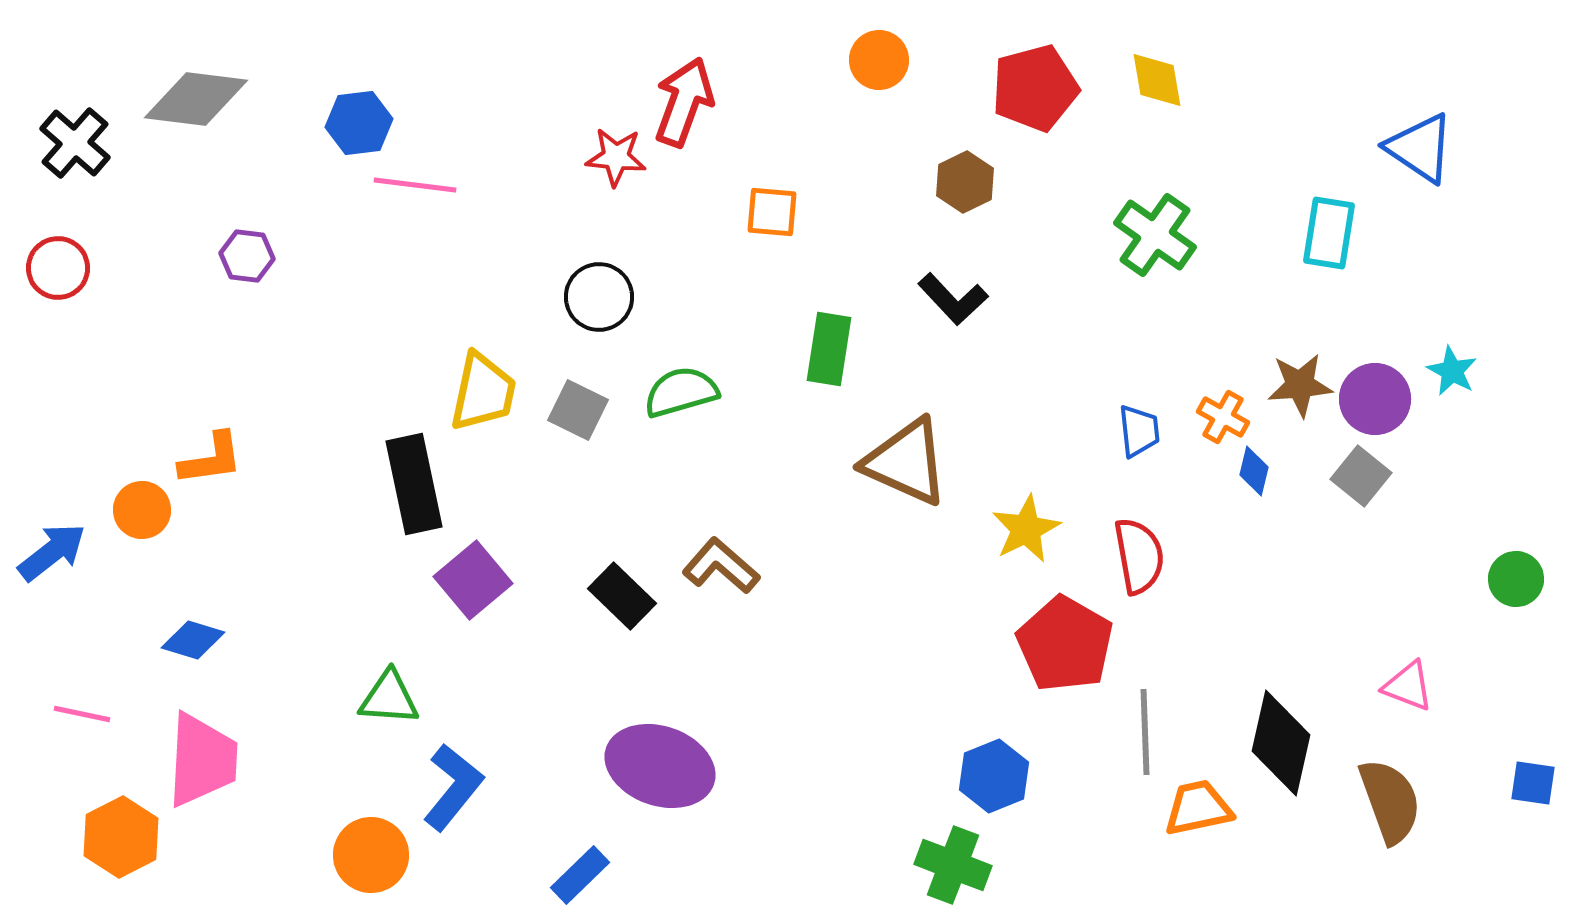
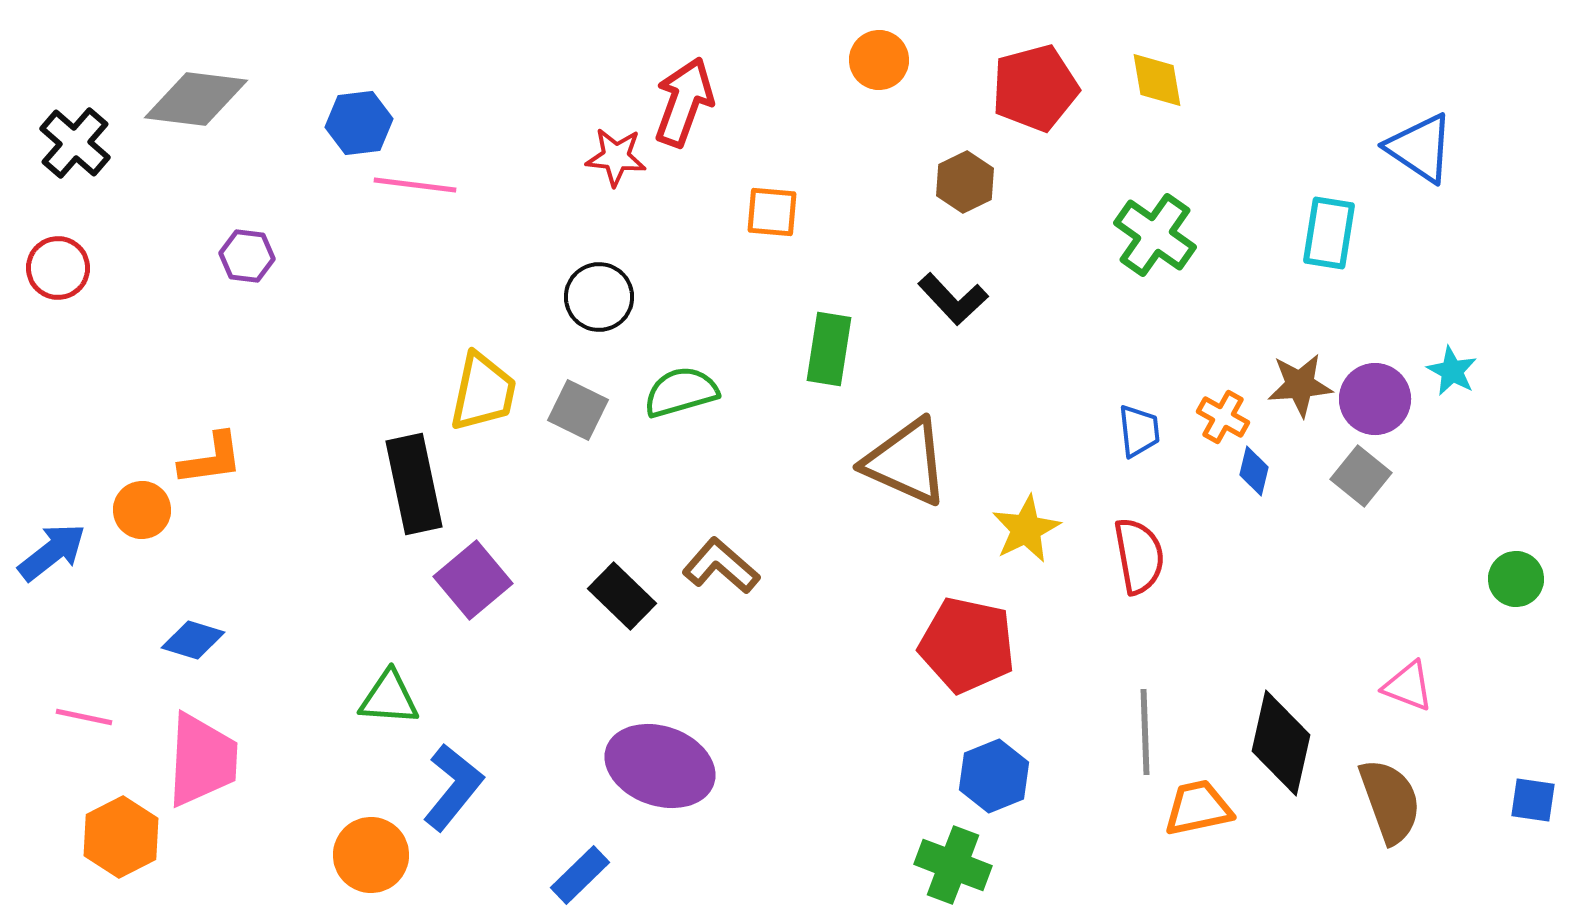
red pentagon at (1065, 644): moved 98 px left, 1 px down; rotated 18 degrees counterclockwise
pink line at (82, 714): moved 2 px right, 3 px down
blue square at (1533, 783): moved 17 px down
